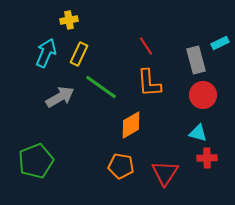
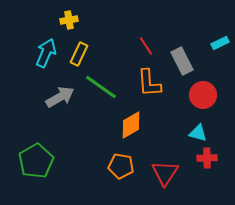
gray rectangle: moved 14 px left, 1 px down; rotated 12 degrees counterclockwise
green pentagon: rotated 8 degrees counterclockwise
